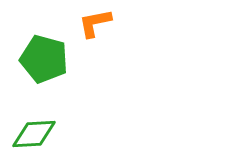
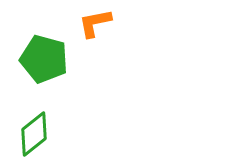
green diamond: rotated 36 degrees counterclockwise
